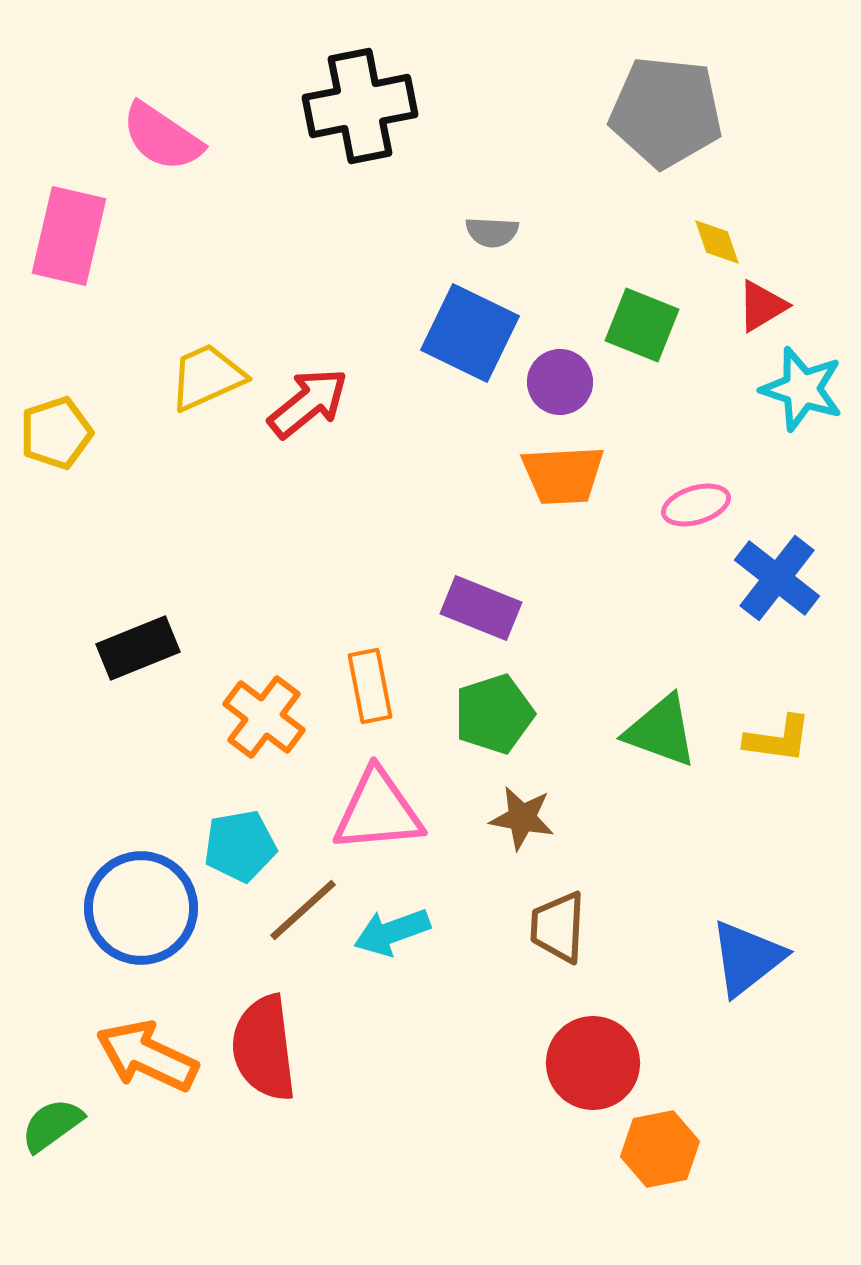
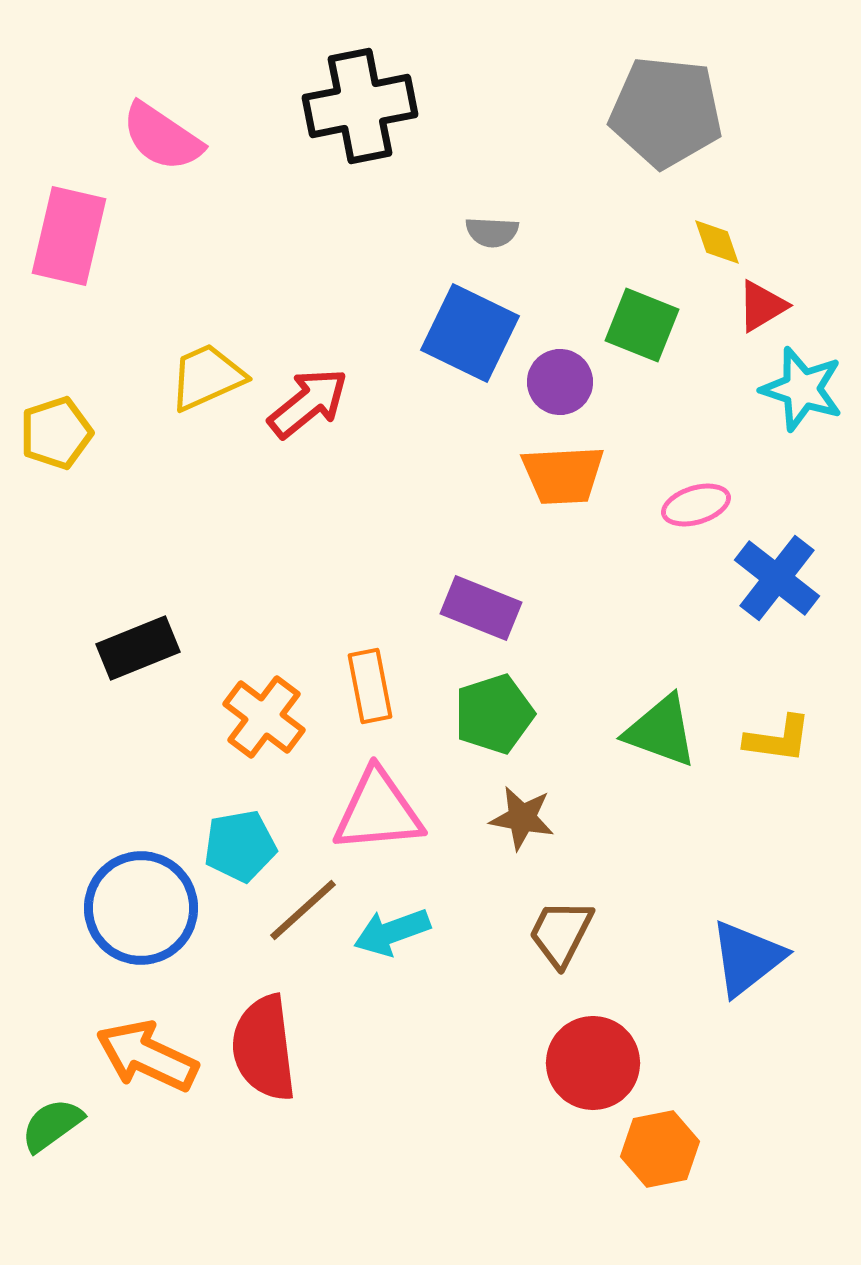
brown trapezoid: moved 3 px right, 6 px down; rotated 24 degrees clockwise
